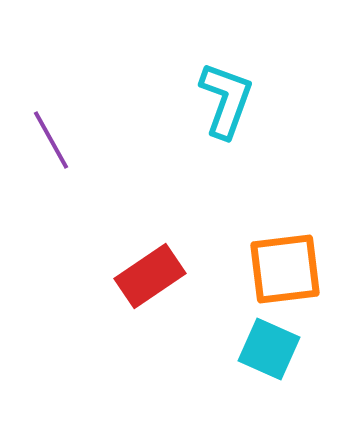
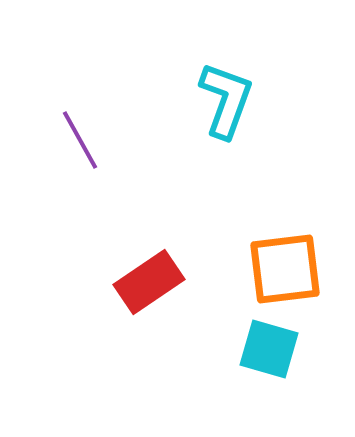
purple line: moved 29 px right
red rectangle: moved 1 px left, 6 px down
cyan square: rotated 8 degrees counterclockwise
